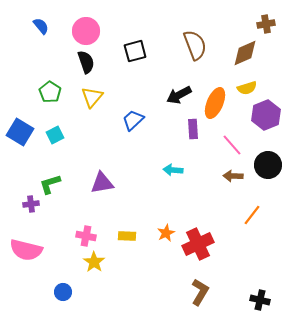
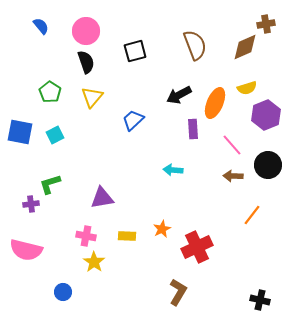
brown diamond: moved 6 px up
blue square: rotated 20 degrees counterclockwise
purple triangle: moved 15 px down
orange star: moved 4 px left, 4 px up
red cross: moved 1 px left, 3 px down
brown L-shape: moved 22 px left
